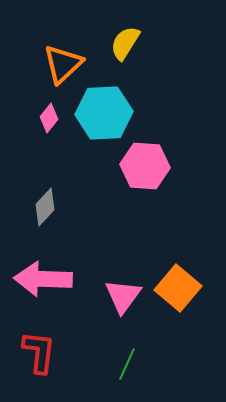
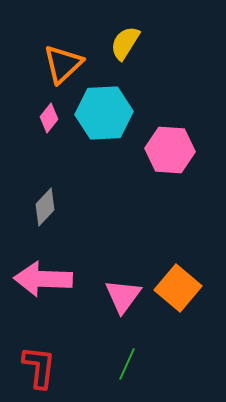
pink hexagon: moved 25 px right, 16 px up
red L-shape: moved 15 px down
